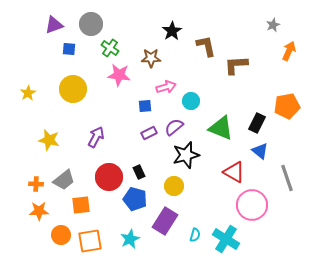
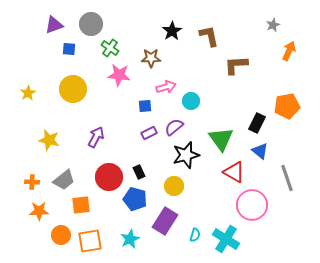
brown L-shape at (206, 46): moved 3 px right, 10 px up
green triangle at (221, 128): moved 11 px down; rotated 32 degrees clockwise
orange cross at (36, 184): moved 4 px left, 2 px up
